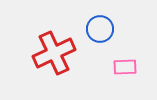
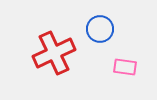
pink rectangle: rotated 10 degrees clockwise
